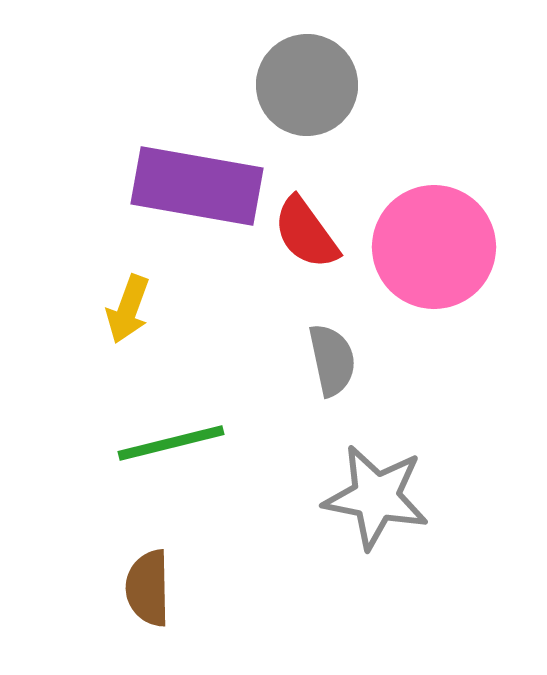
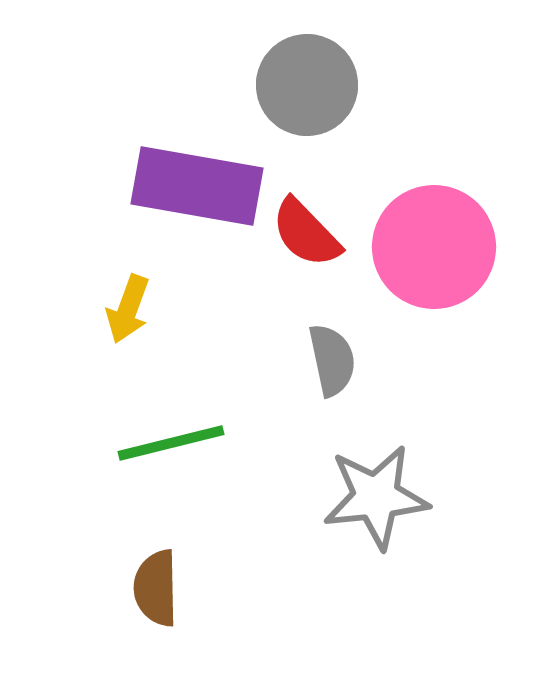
red semicircle: rotated 8 degrees counterclockwise
gray star: rotated 17 degrees counterclockwise
brown semicircle: moved 8 px right
